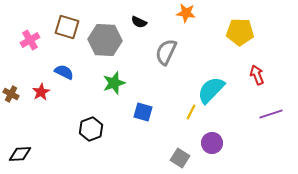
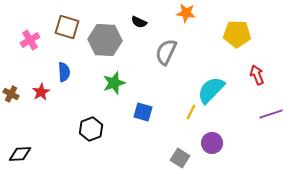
yellow pentagon: moved 3 px left, 2 px down
blue semicircle: rotated 60 degrees clockwise
